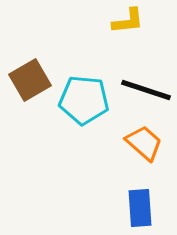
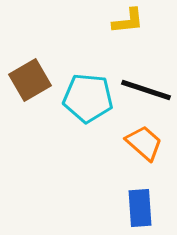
cyan pentagon: moved 4 px right, 2 px up
